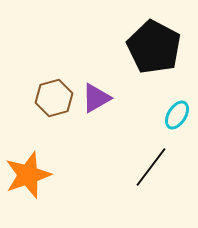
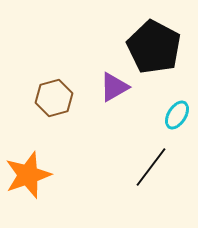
purple triangle: moved 18 px right, 11 px up
